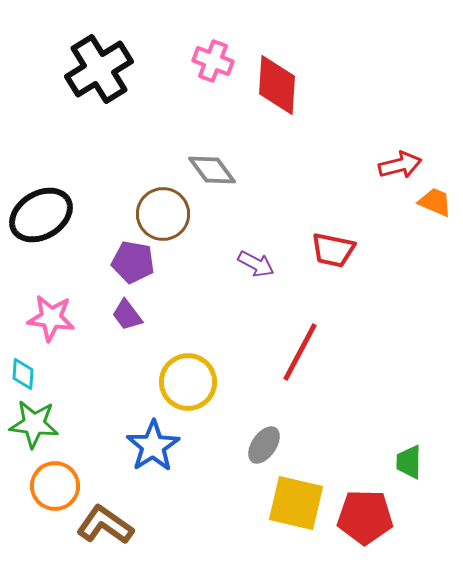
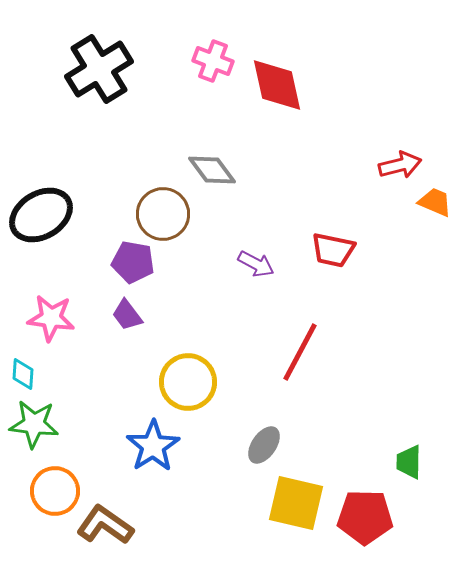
red diamond: rotated 16 degrees counterclockwise
orange circle: moved 5 px down
